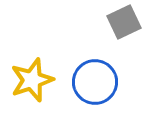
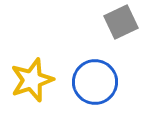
gray square: moved 3 px left
